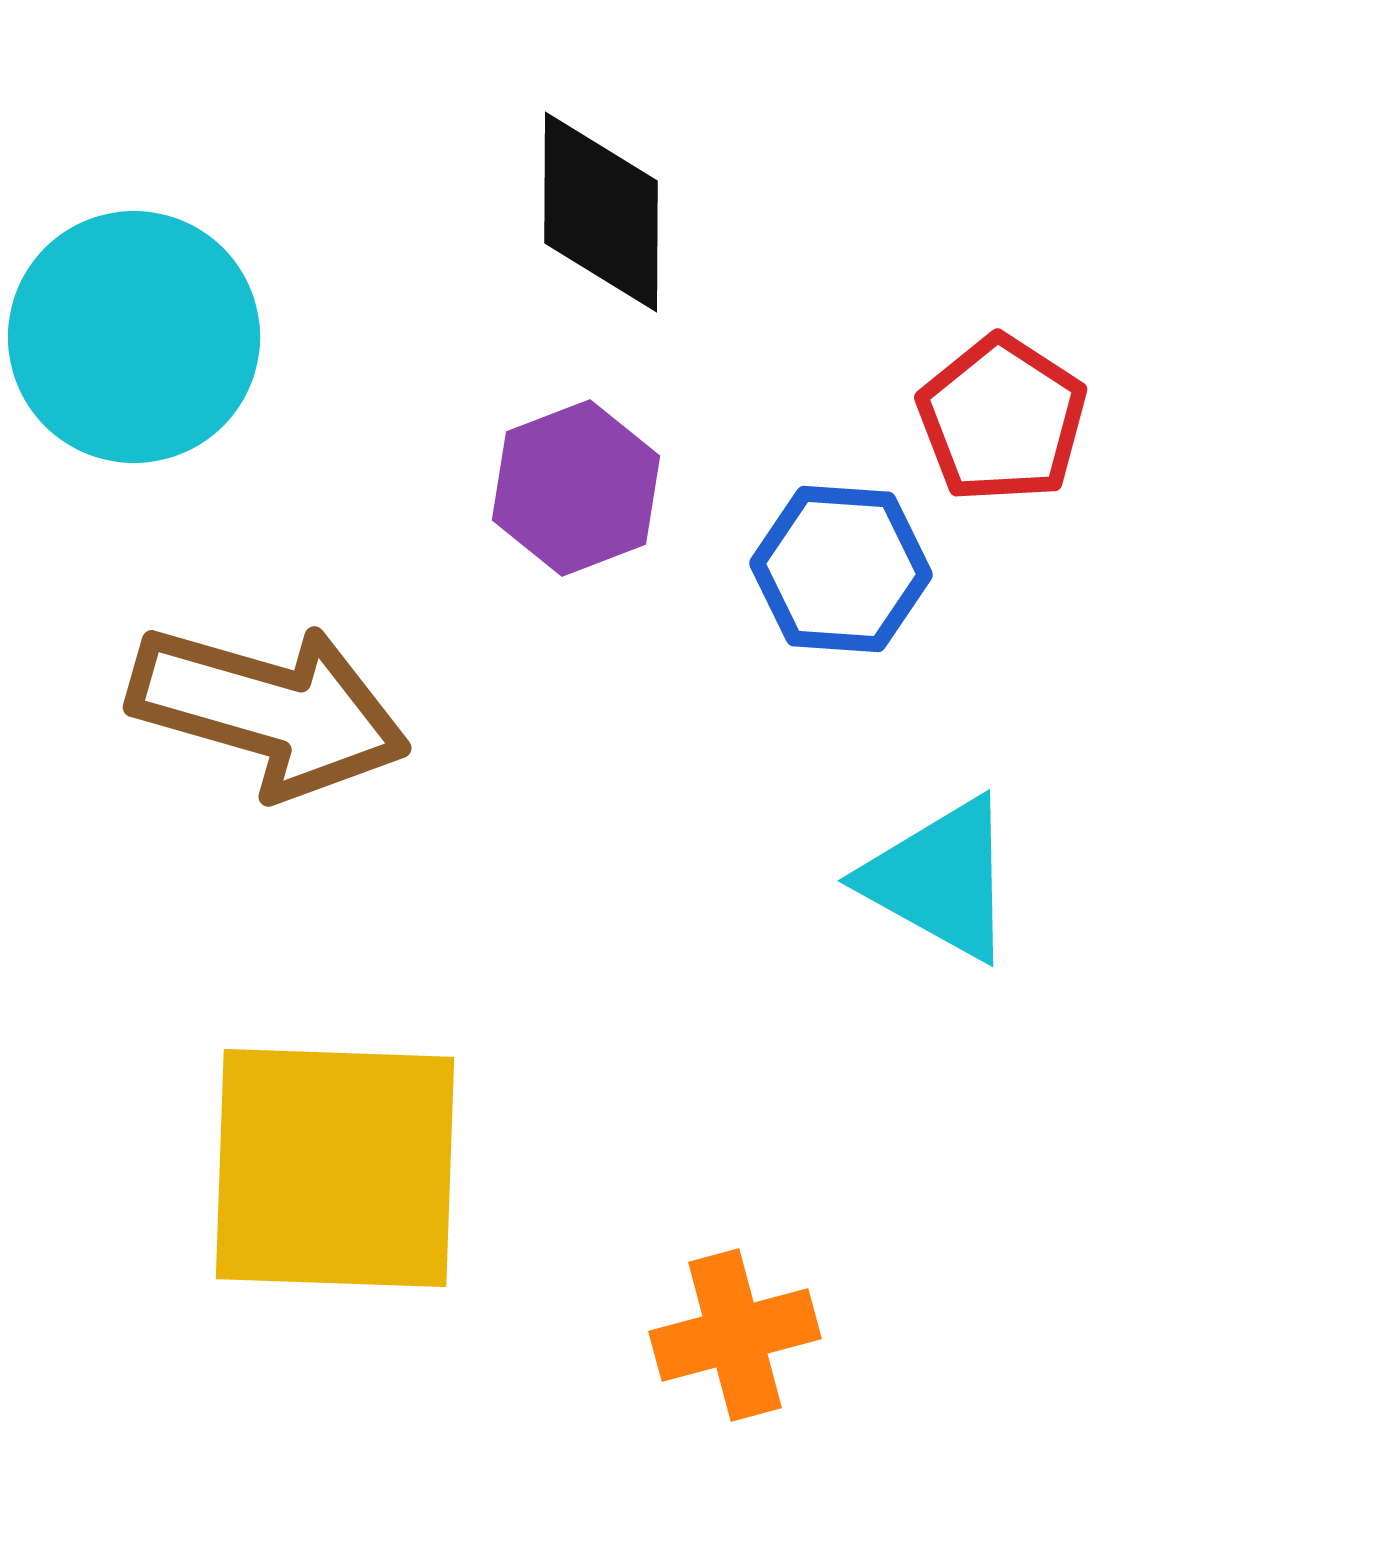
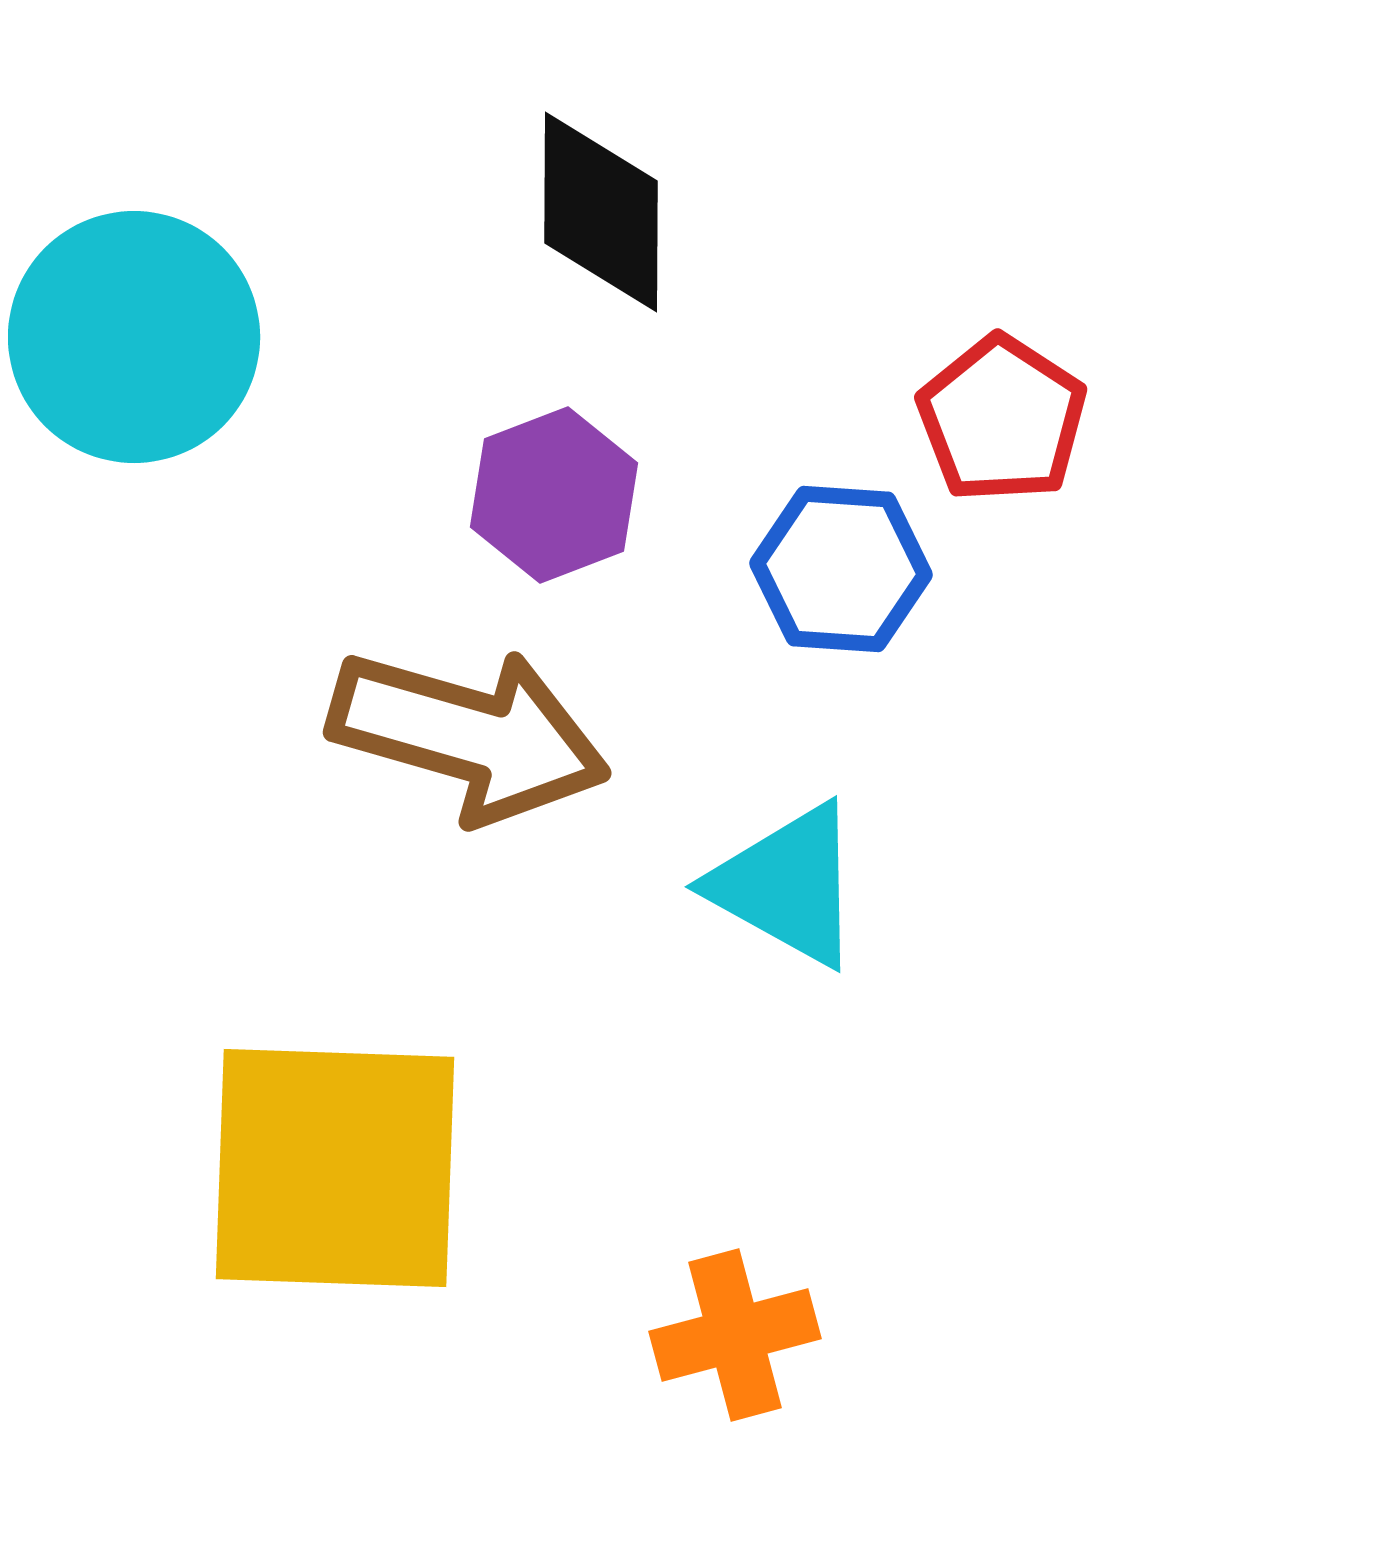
purple hexagon: moved 22 px left, 7 px down
brown arrow: moved 200 px right, 25 px down
cyan triangle: moved 153 px left, 6 px down
